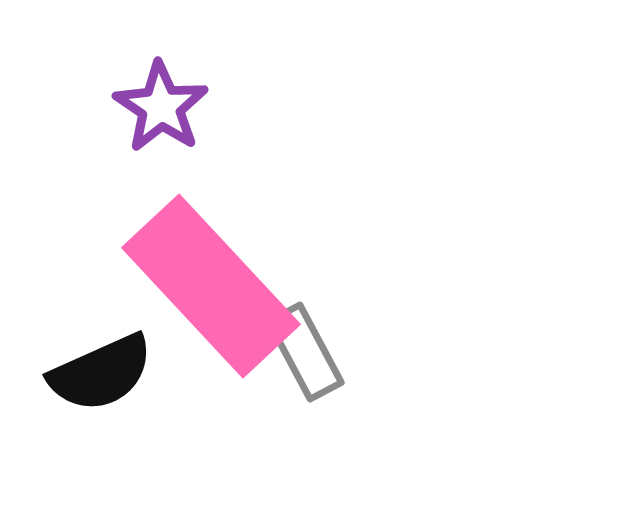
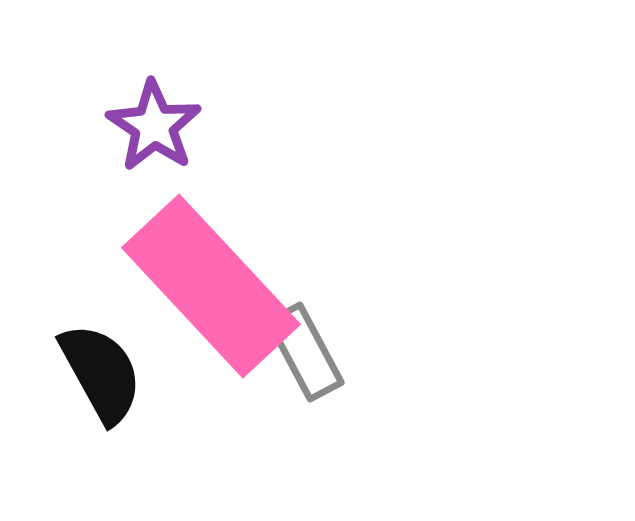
purple star: moved 7 px left, 19 px down
black semicircle: rotated 95 degrees counterclockwise
